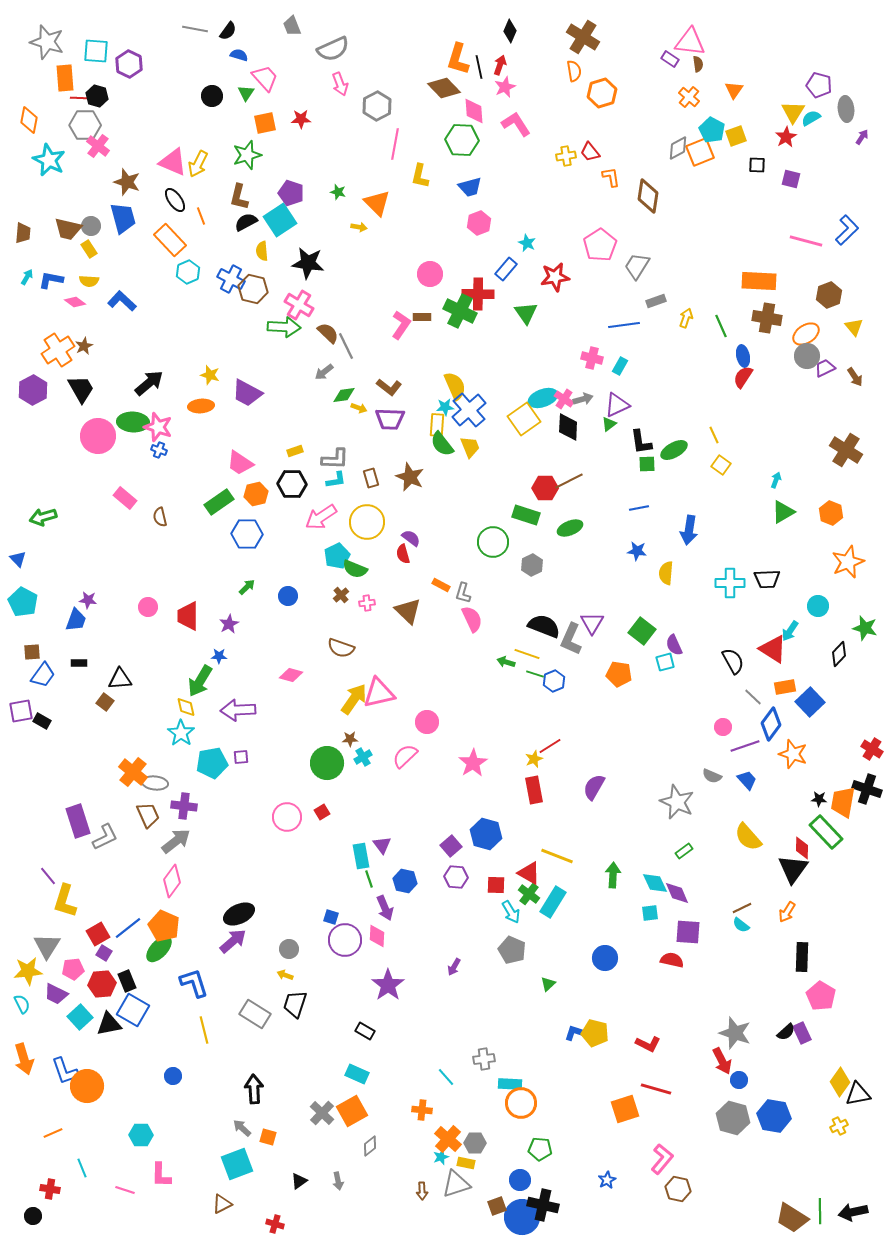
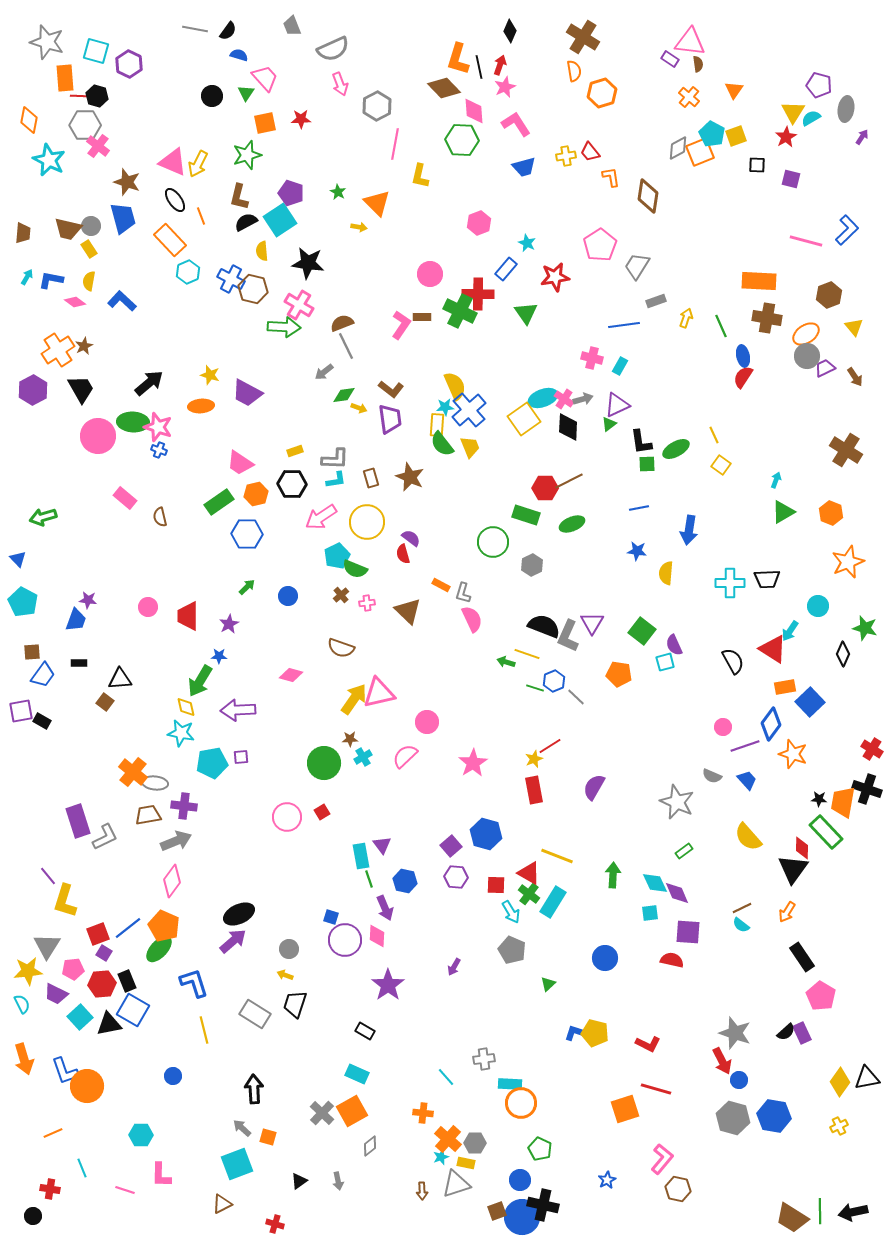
cyan square at (96, 51): rotated 12 degrees clockwise
red line at (80, 98): moved 2 px up
gray ellipse at (846, 109): rotated 15 degrees clockwise
cyan pentagon at (712, 130): moved 4 px down
blue trapezoid at (470, 187): moved 54 px right, 20 px up
green star at (338, 192): rotated 14 degrees clockwise
yellow semicircle at (89, 281): rotated 96 degrees clockwise
brown semicircle at (328, 333): moved 14 px right, 10 px up; rotated 65 degrees counterclockwise
brown L-shape at (389, 387): moved 2 px right, 2 px down
purple trapezoid at (390, 419): rotated 100 degrees counterclockwise
green ellipse at (674, 450): moved 2 px right, 1 px up
green ellipse at (570, 528): moved 2 px right, 4 px up
gray L-shape at (571, 639): moved 3 px left, 3 px up
black diamond at (839, 654): moved 4 px right; rotated 20 degrees counterclockwise
green line at (535, 674): moved 14 px down
gray line at (753, 697): moved 177 px left
cyan star at (181, 733): rotated 24 degrees counterclockwise
green circle at (327, 763): moved 3 px left
brown trapezoid at (148, 815): rotated 76 degrees counterclockwise
gray arrow at (176, 841): rotated 16 degrees clockwise
red square at (98, 934): rotated 10 degrees clockwise
black rectangle at (802, 957): rotated 36 degrees counterclockwise
black triangle at (858, 1094): moved 9 px right, 16 px up
orange cross at (422, 1110): moved 1 px right, 3 px down
green pentagon at (540, 1149): rotated 20 degrees clockwise
brown square at (497, 1206): moved 5 px down
